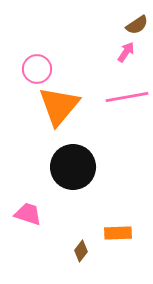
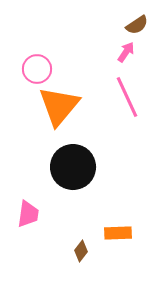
pink line: rotated 75 degrees clockwise
pink trapezoid: rotated 80 degrees clockwise
